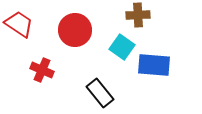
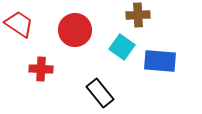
blue rectangle: moved 6 px right, 4 px up
red cross: moved 1 px left, 1 px up; rotated 20 degrees counterclockwise
